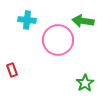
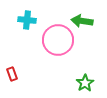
green arrow: moved 1 px left
red rectangle: moved 4 px down
